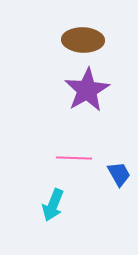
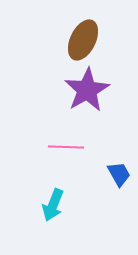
brown ellipse: rotated 66 degrees counterclockwise
pink line: moved 8 px left, 11 px up
